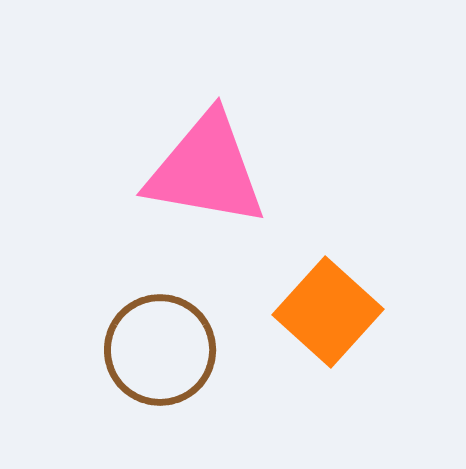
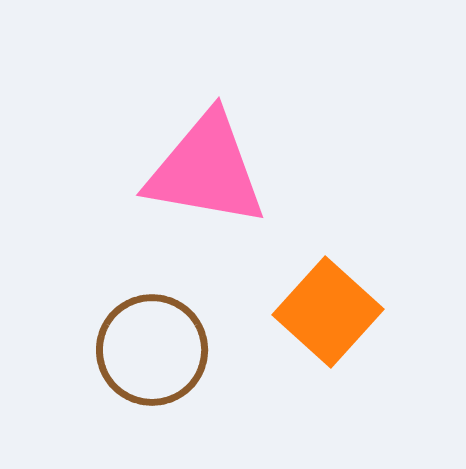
brown circle: moved 8 px left
